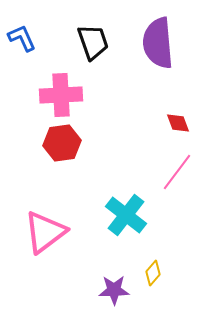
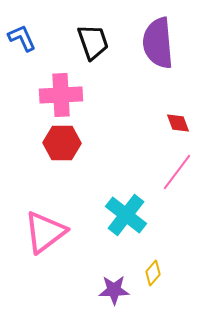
red hexagon: rotated 9 degrees clockwise
